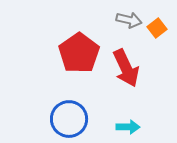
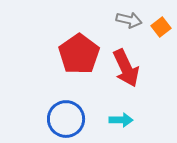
orange square: moved 4 px right, 1 px up
red pentagon: moved 1 px down
blue circle: moved 3 px left
cyan arrow: moved 7 px left, 7 px up
